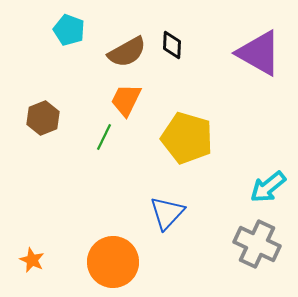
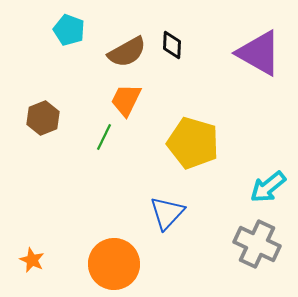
yellow pentagon: moved 6 px right, 5 px down
orange circle: moved 1 px right, 2 px down
